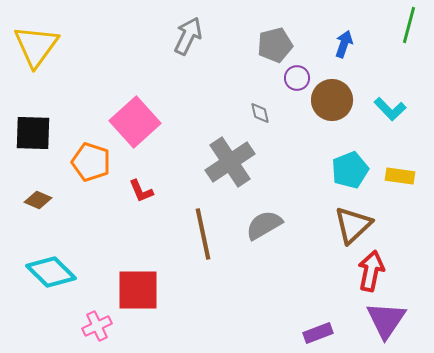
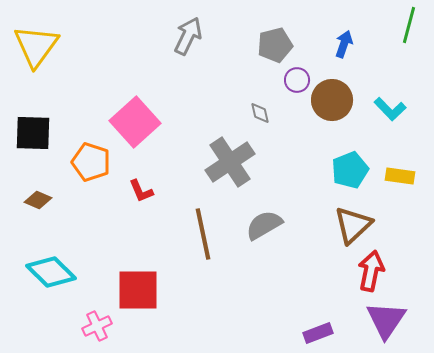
purple circle: moved 2 px down
